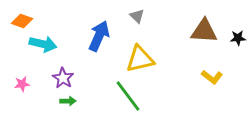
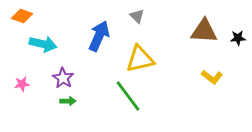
orange diamond: moved 5 px up
